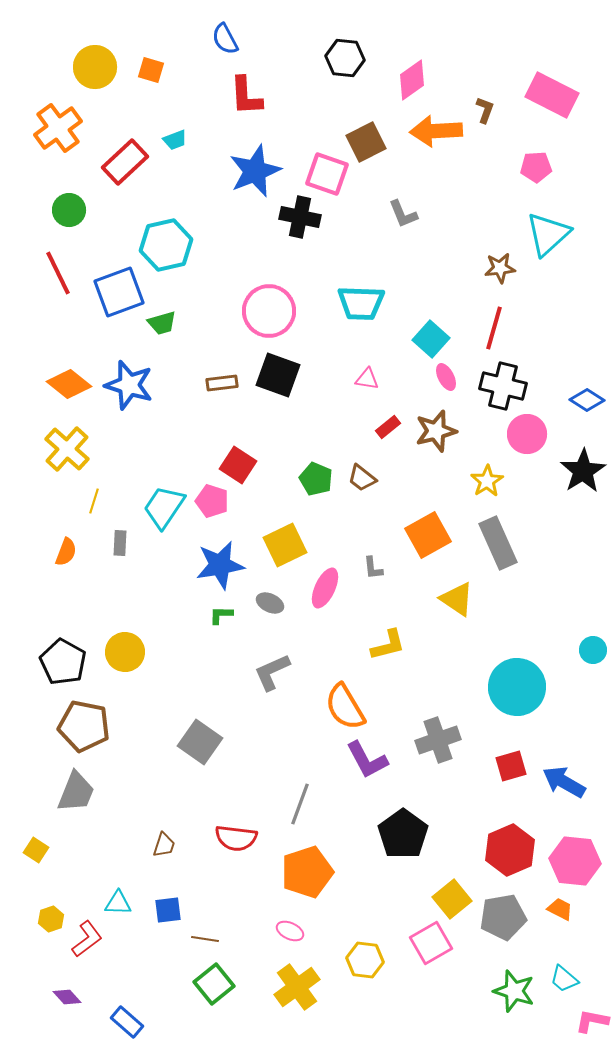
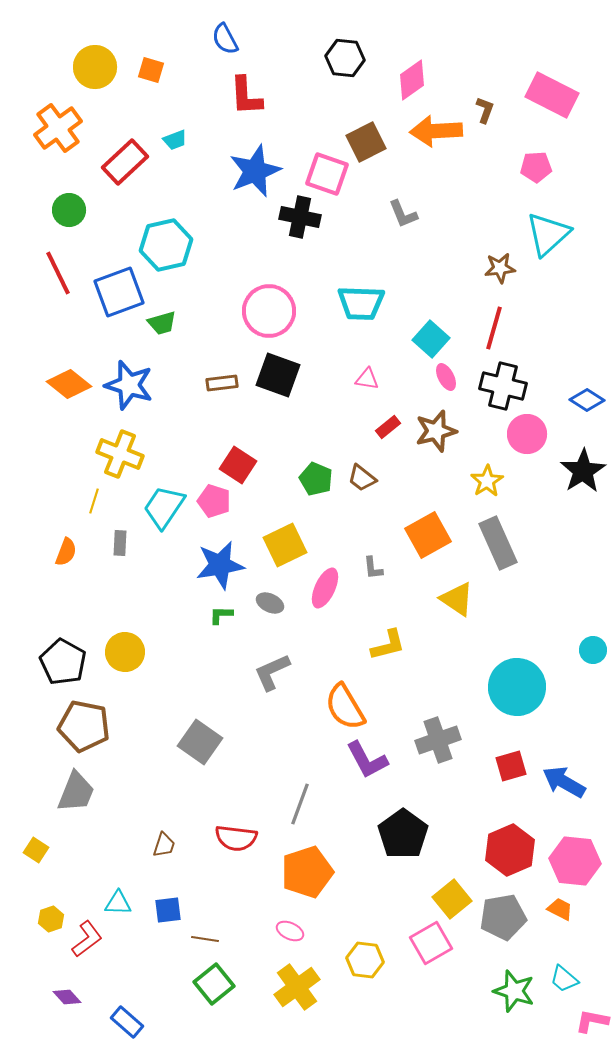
yellow cross at (67, 449): moved 53 px right, 5 px down; rotated 21 degrees counterclockwise
pink pentagon at (212, 501): moved 2 px right
